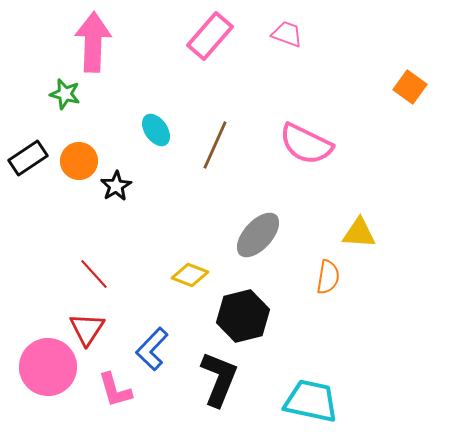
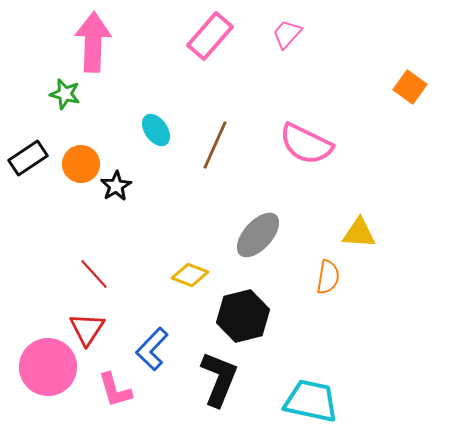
pink trapezoid: rotated 68 degrees counterclockwise
orange circle: moved 2 px right, 3 px down
